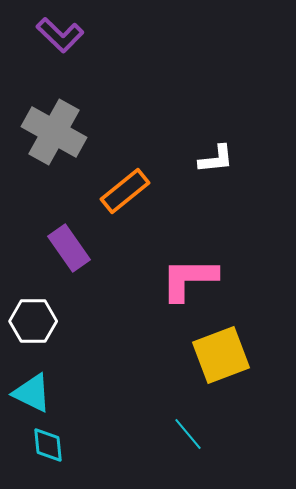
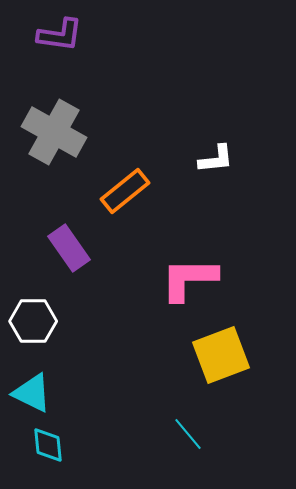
purple L-shape: rotated 36 degrees counterclockwise
